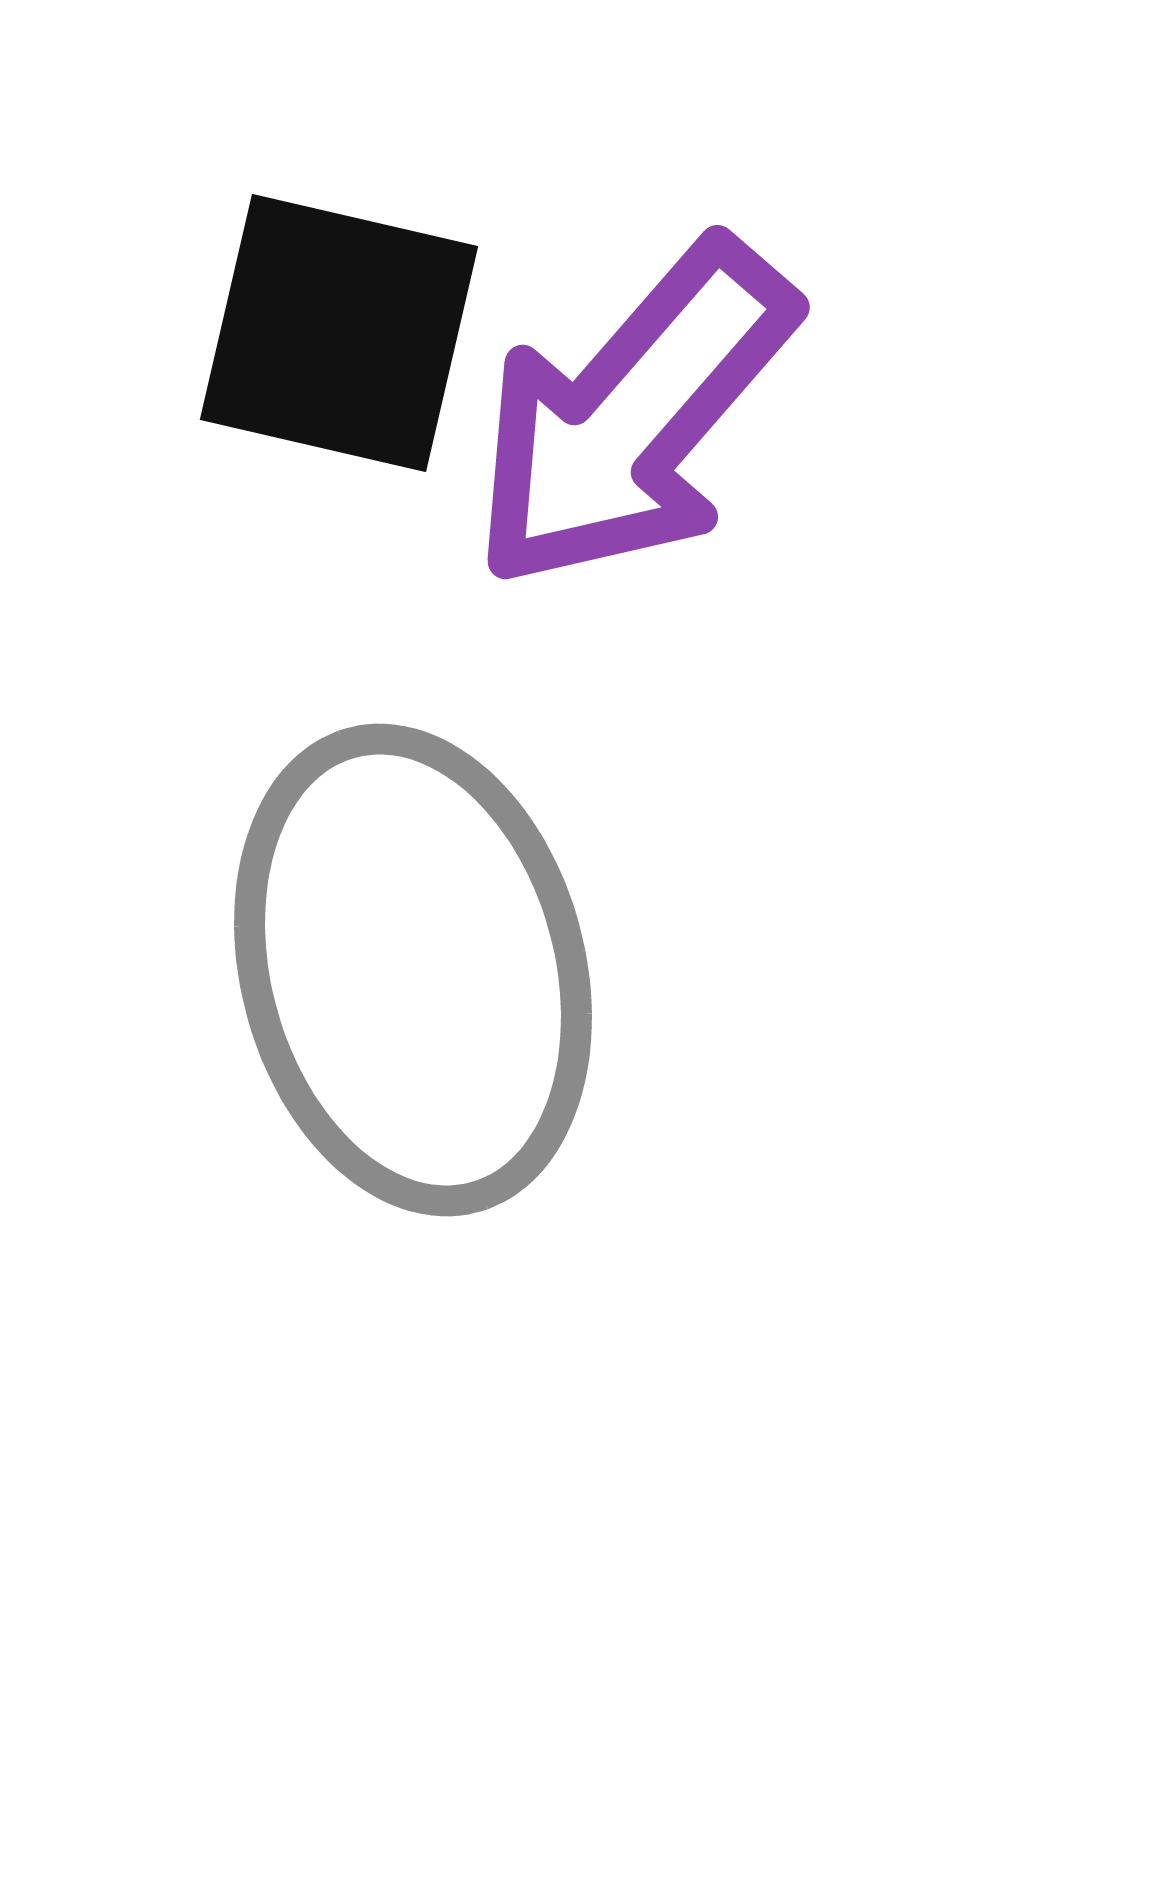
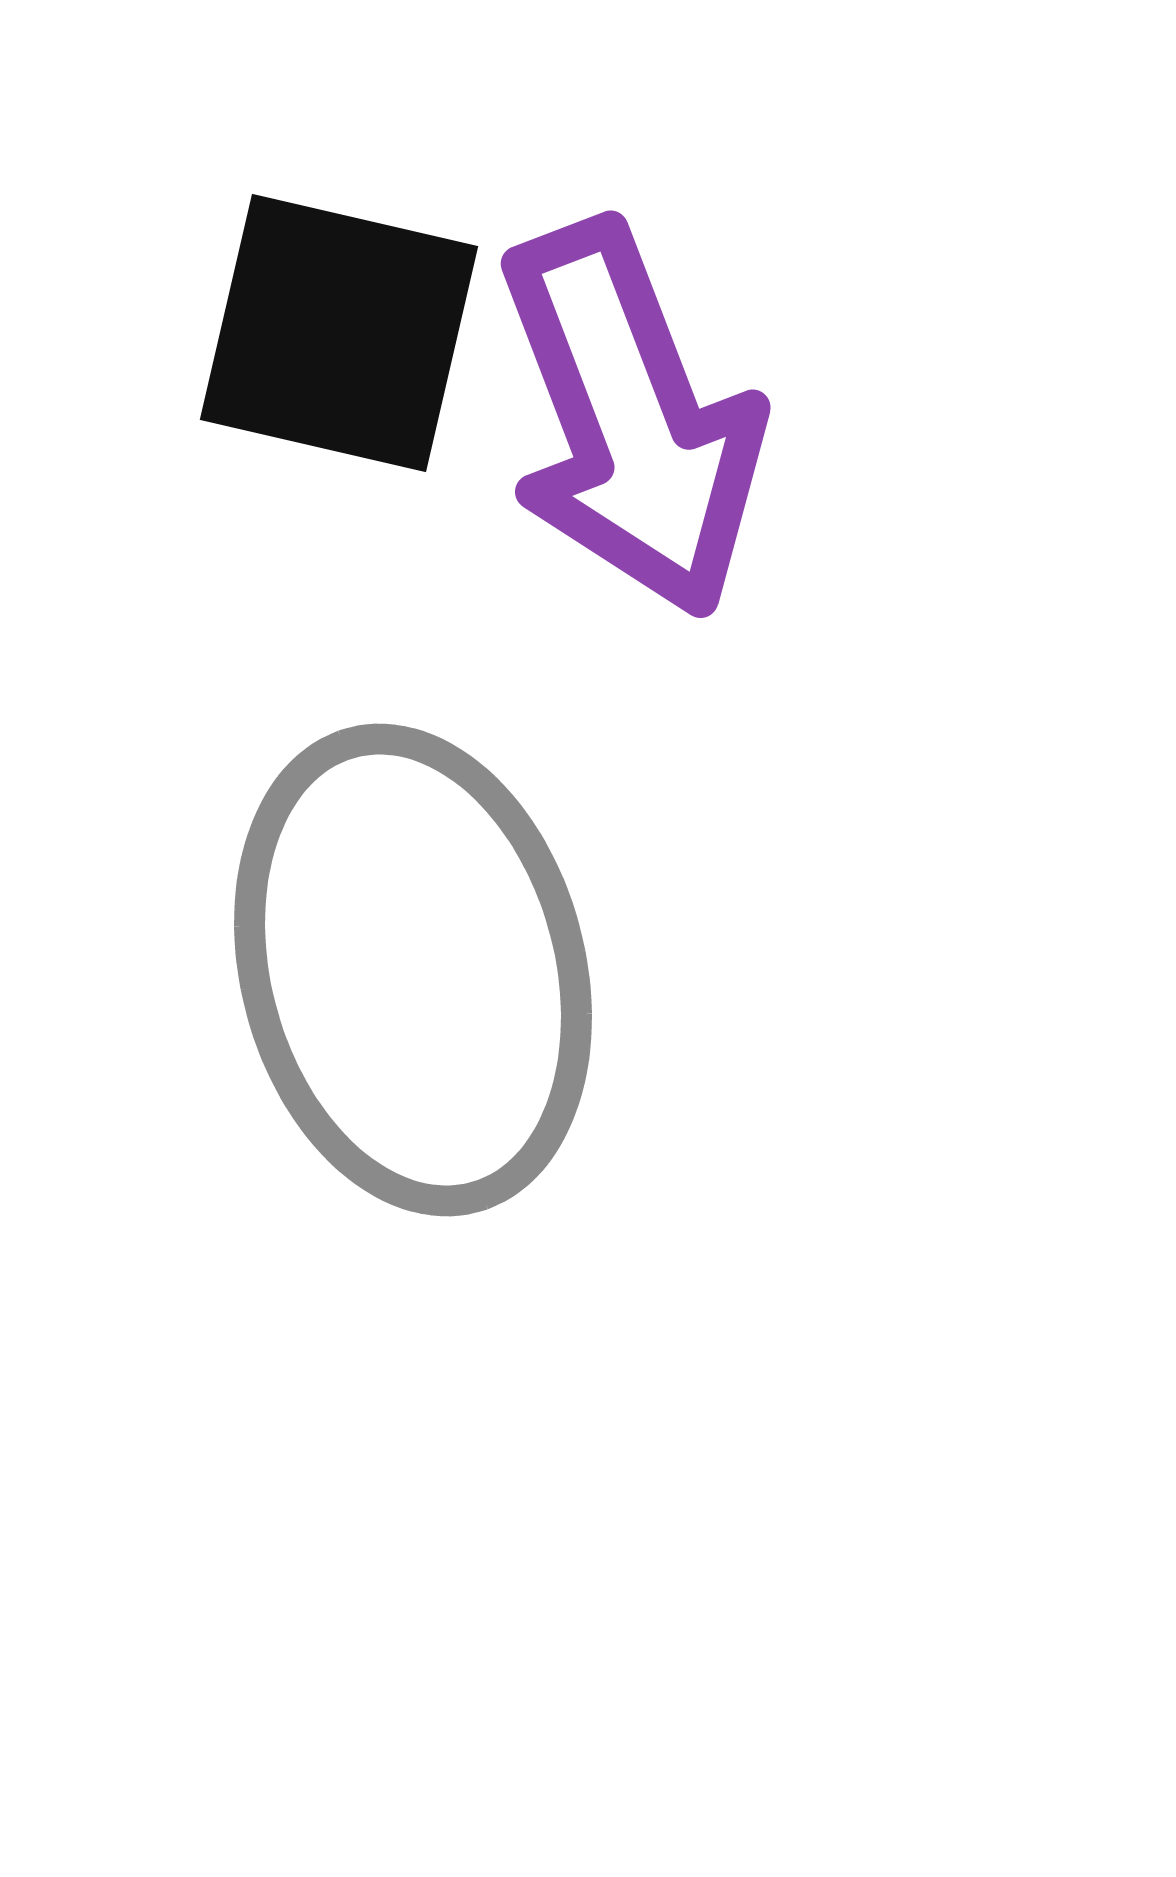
purple arrow: moved 2 px left, 4 px down; rotated 62 degrees counterclockwise
